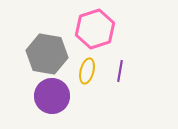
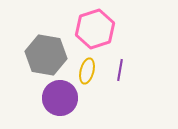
gray hexagon: moved 1 px left, 1 px down
purple line: moved 1 px up
purple circle: moved 8 px right, 2 px down
